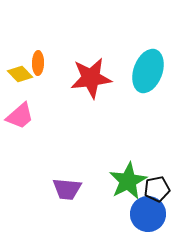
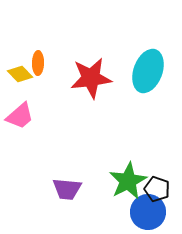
black pentagon: rotated 30 degrees clockwise
blue circle: moved 2 px up
